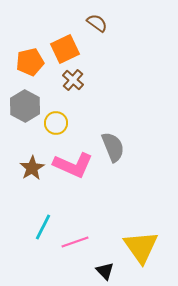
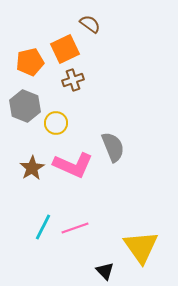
brown semicircle: moved 7 px left, 1 px down
brown cross: rotated 30 degrees clockwise
gray hexagon: rotated 8 degrees counterclockwise
pink line: moved 14 px up
